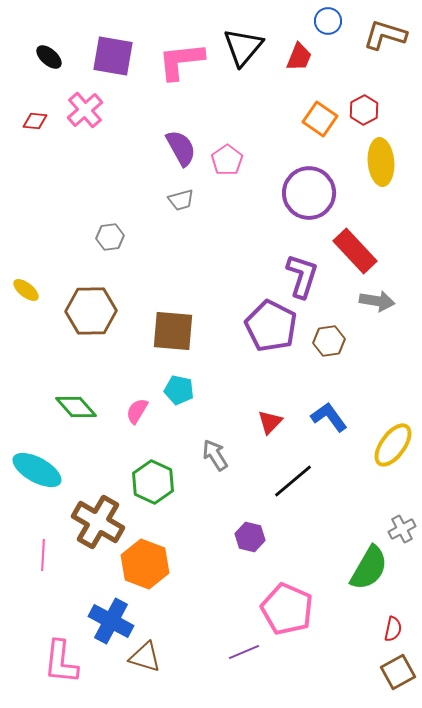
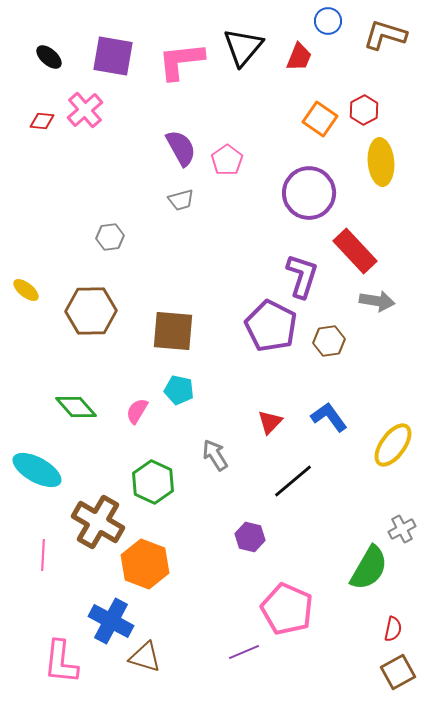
red diamond at (35, 121): moved 7 px right
